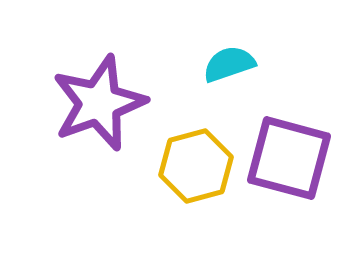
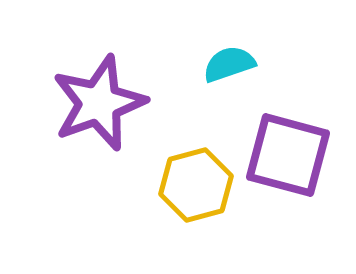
purple square: moved 1 px left, 3 px up
yellow hexagon: moved 19 px down
